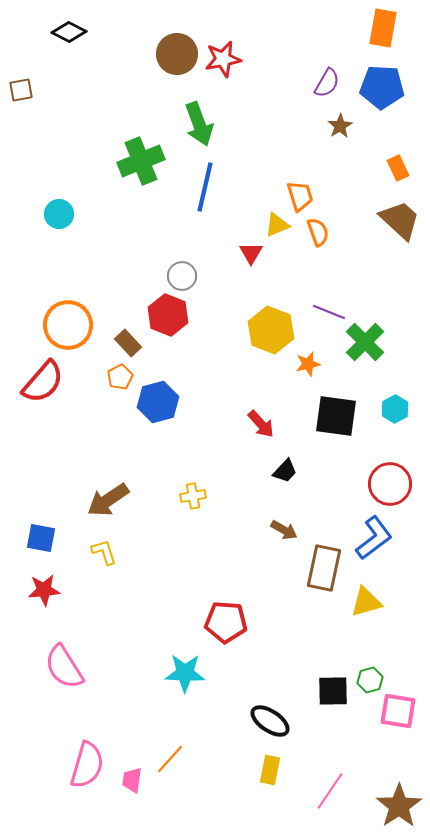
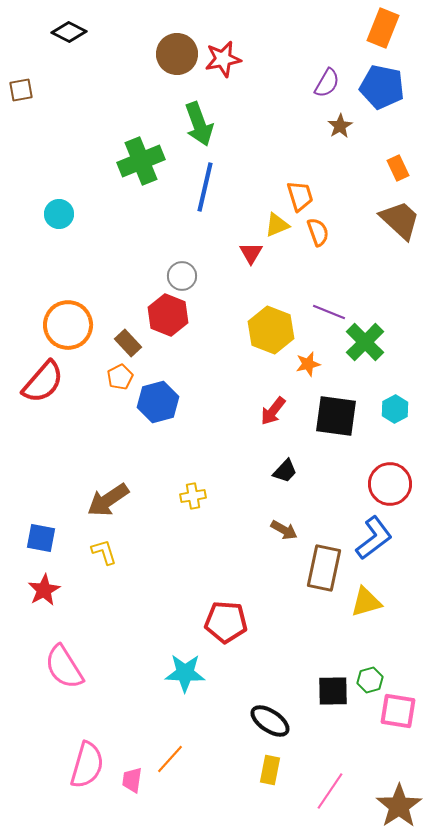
orange rectangle at (383, 28): rotated 12 degrees clockwise
blue pentagon at (382, 87): rotated 9 degrees clockwise
red arrow at (261, 424): moved 12 px right, 13 px up; rotated 80 degrees clockwise
red star at (44, 590): rotated 24 degrees counterclockwise
